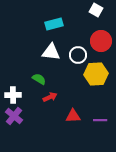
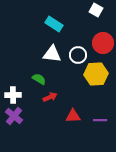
cyan rectangle: rotated 48 degrees clockwise
red circle: moved 2 px right, 2 px down
white triangle: moved 1 px right, 2 px down
